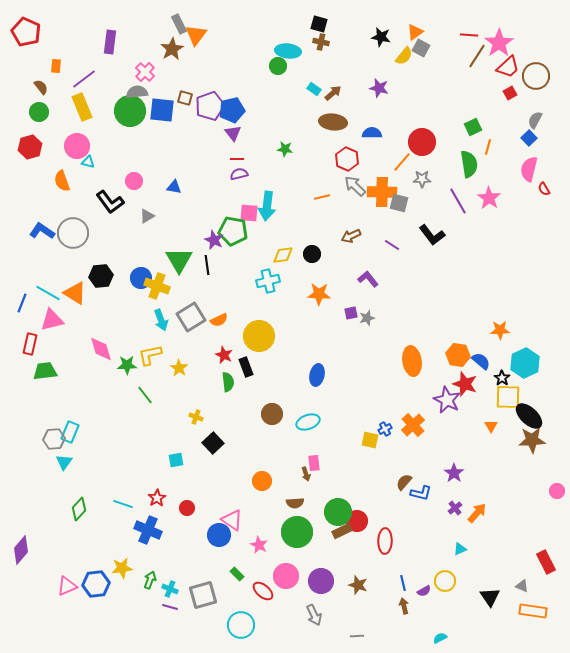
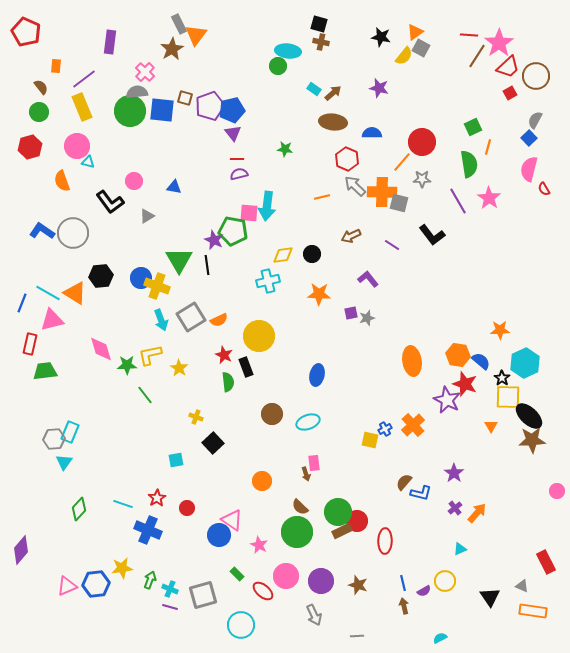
brown semicircle at (295, 503): moved 5 px right, 4 px down; rotated 48 degrees clockwise
